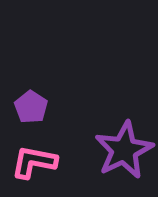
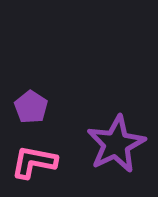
purple star: moved 8 px left, 6 px up
